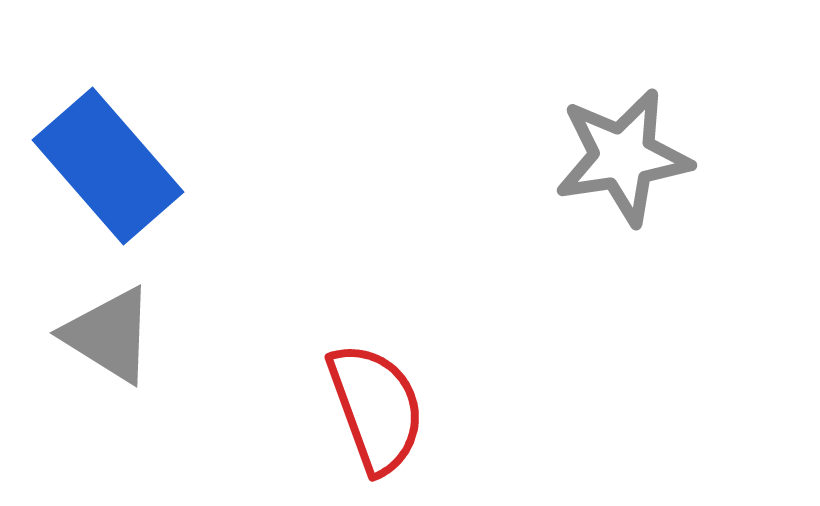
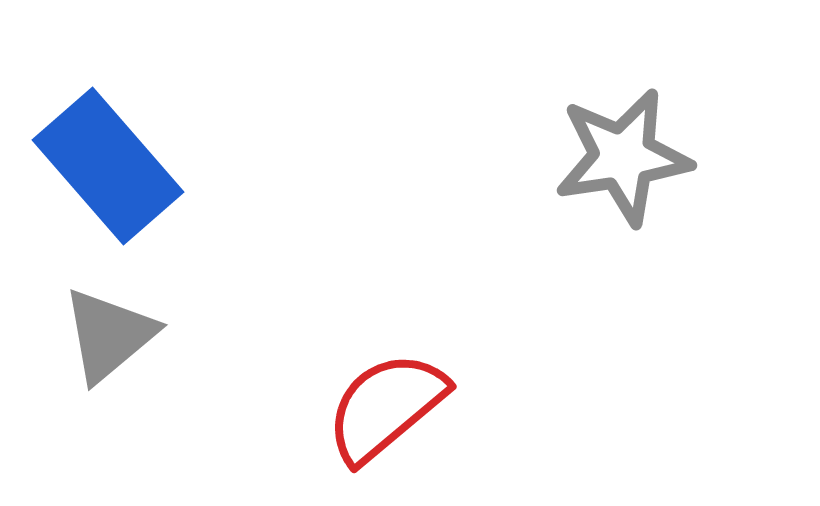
gray triangle: rotated 48 degrees clockwise
red semicircle: moved 10 px right, 1 px up; rotated 110 degrees counterclockwise
